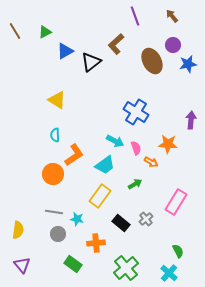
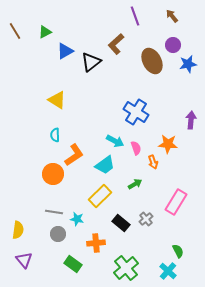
orange arrow: moved 2 px right; rotated 40 degrees clockwise
yellow rectangle: rotated 10 degrees clockwise
purple triangle: moved 2 px right, 5 px up
cyan cross: moved 1 px left, 2 px up
